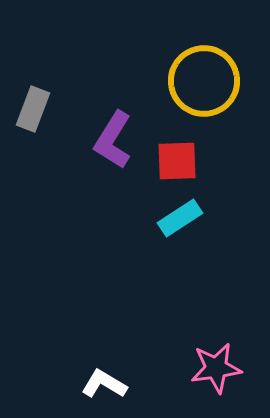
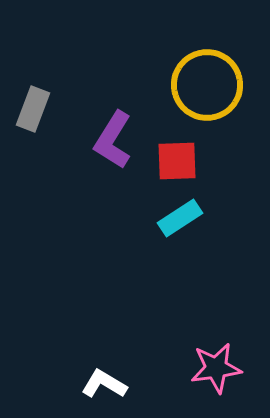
yellow circle: moved 3 px right, 4 px down
